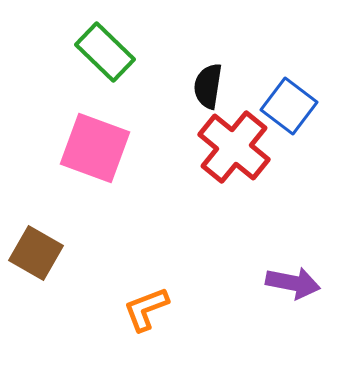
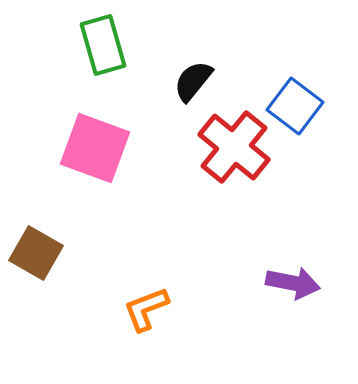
green rectangle: moved 2 px left, 7 px up; rotated 30 degrees clockwise
black semicircle: moved 15 px left, 5 px up; rotated 30 degrees clockwise
blue square: moved 6 px right
